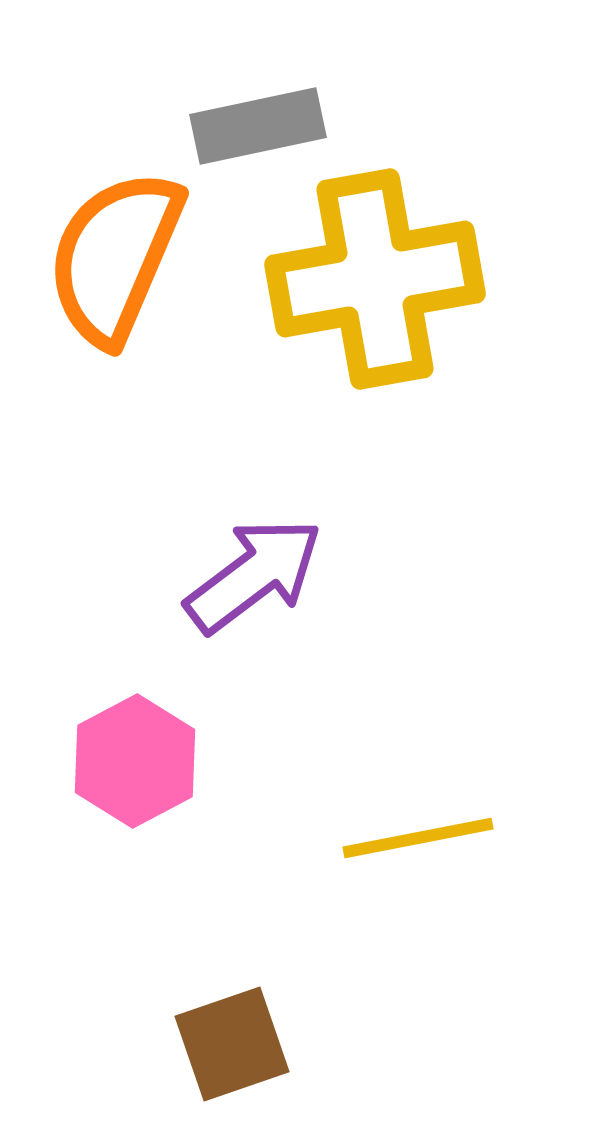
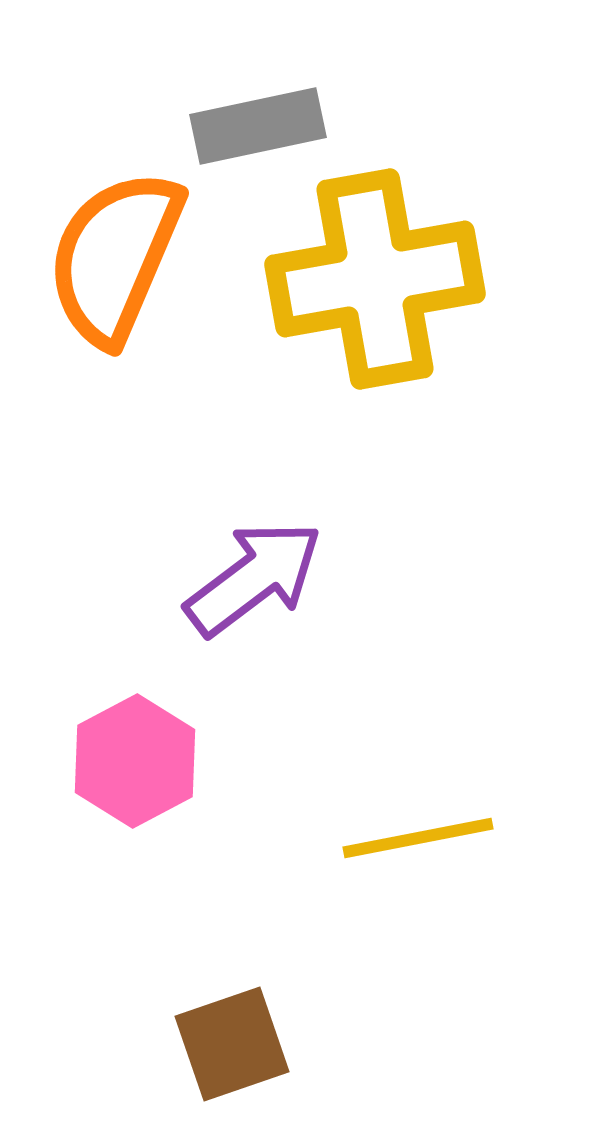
purple arrow: moved 3 px down
